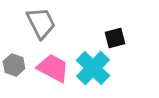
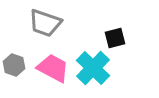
gray trapezoid: moved 4 px right; rotated 136 degrees clockwise
